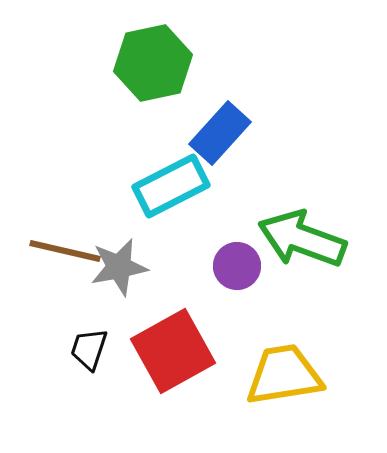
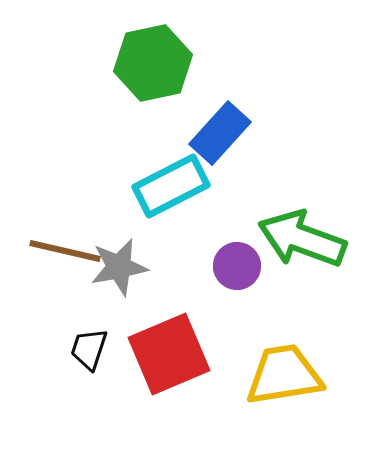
red square: moved 4 px left, 3 px down; rotated 6 degrees clockwise
